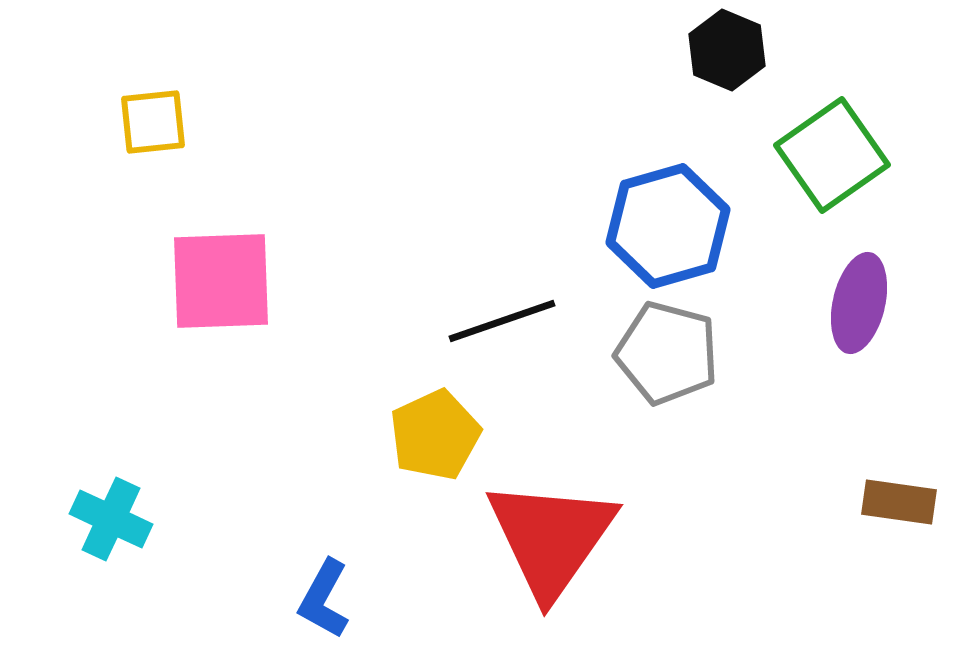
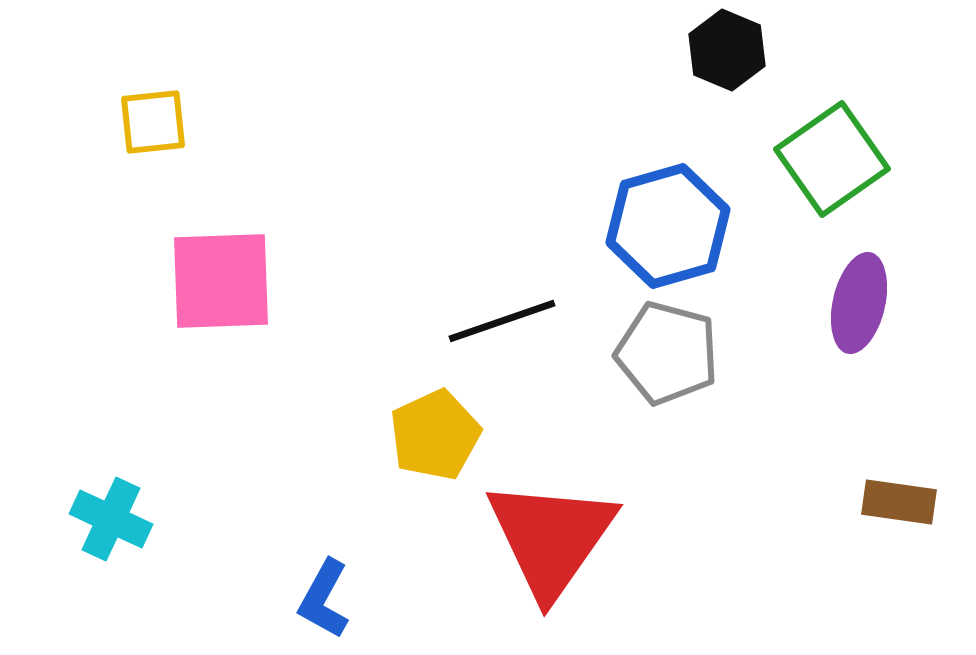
green square: moved 4 px down
